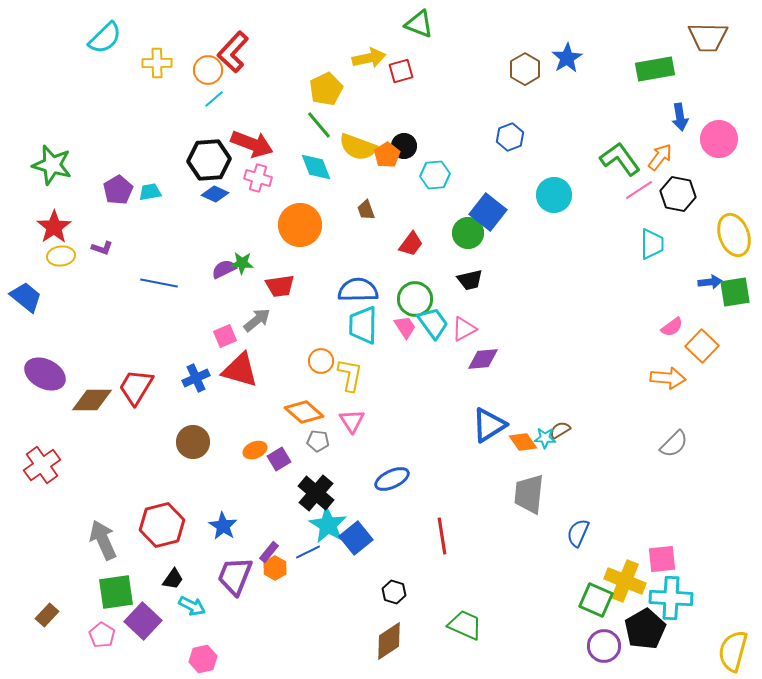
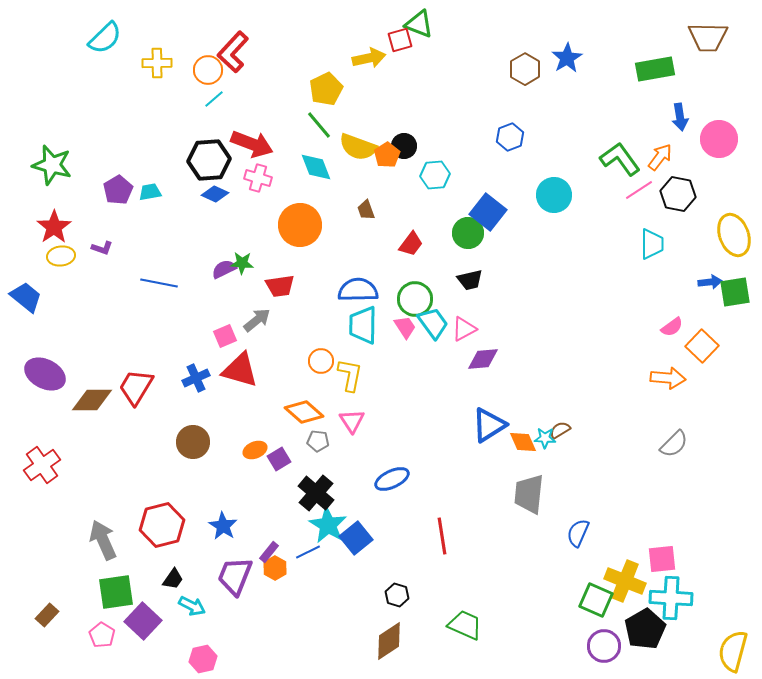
red square at (401, 71): moved 1 px left, 31 px up
orange diamond at (523, 442): rotated 12 degrees clockwise
black hexagon at (394, 592): moved 3 px right, 3 px down
